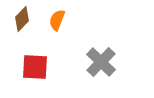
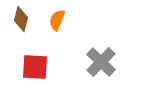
brown diamond: moved 1 px left; rotated 30 degrees counterclockwise
